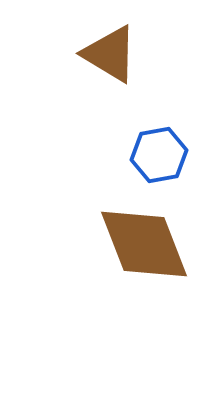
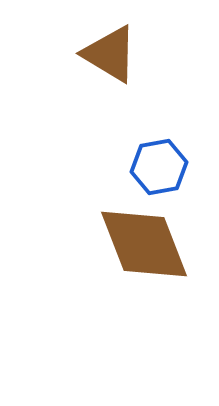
blue hexagon: moved 12 px down
